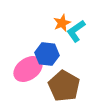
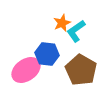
pink ellipse: moved 2 px left, 1 px down
brown pentagon: moved 17 px right, 16 px up
